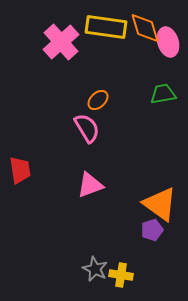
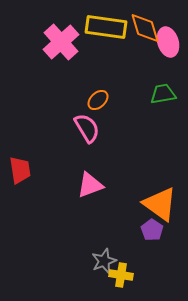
purple pentagon: rotated 20 degrees counterclockwise
gray star: moved 9 px right, 8 px up; rotated 25 degrees clockwise
